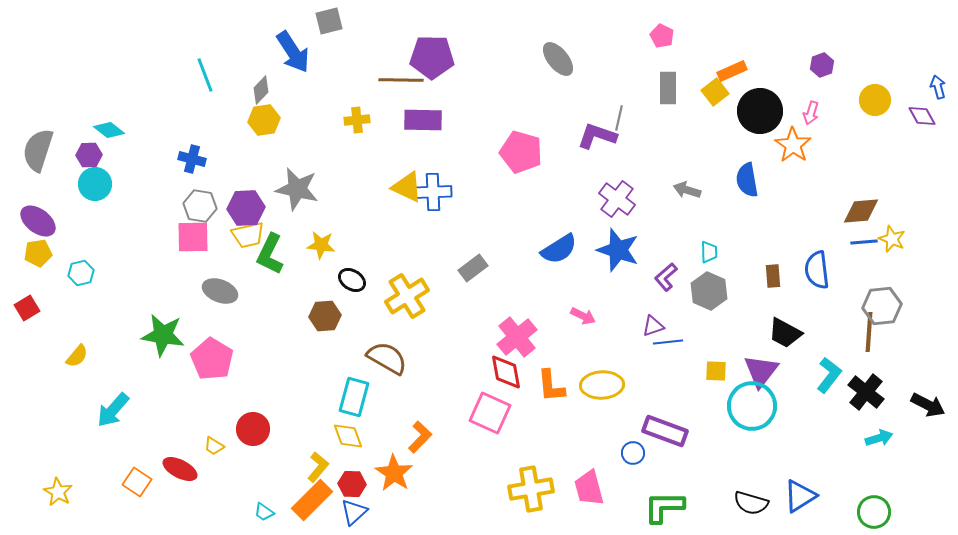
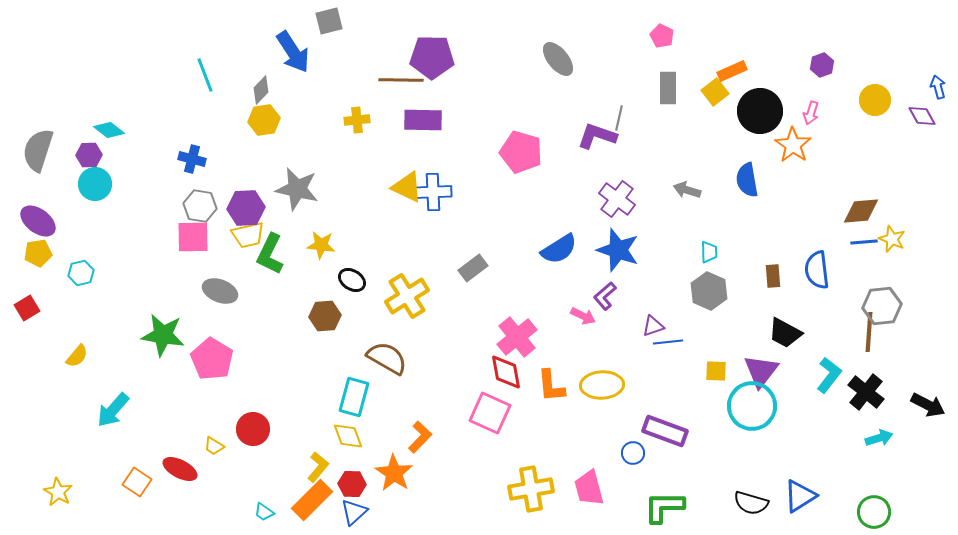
purple L-shape at (666, 277): moved 61 px left, 19 px down
